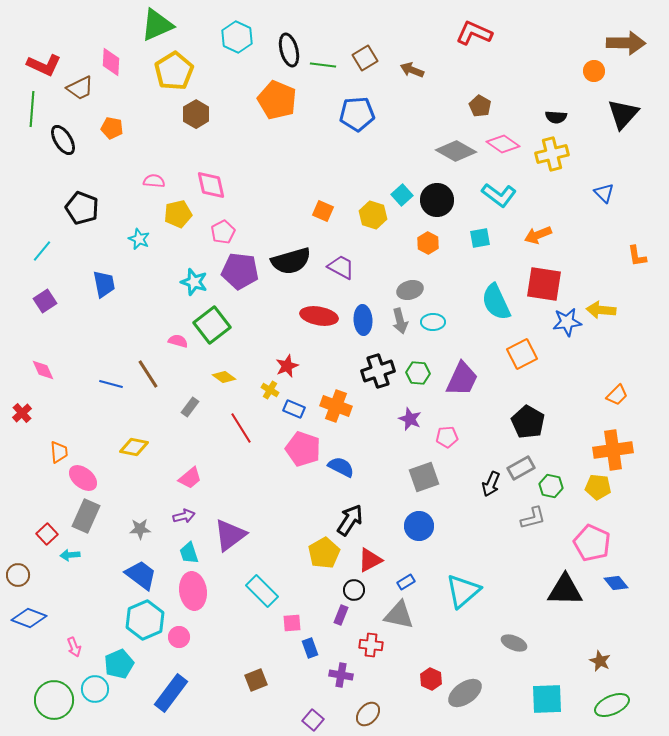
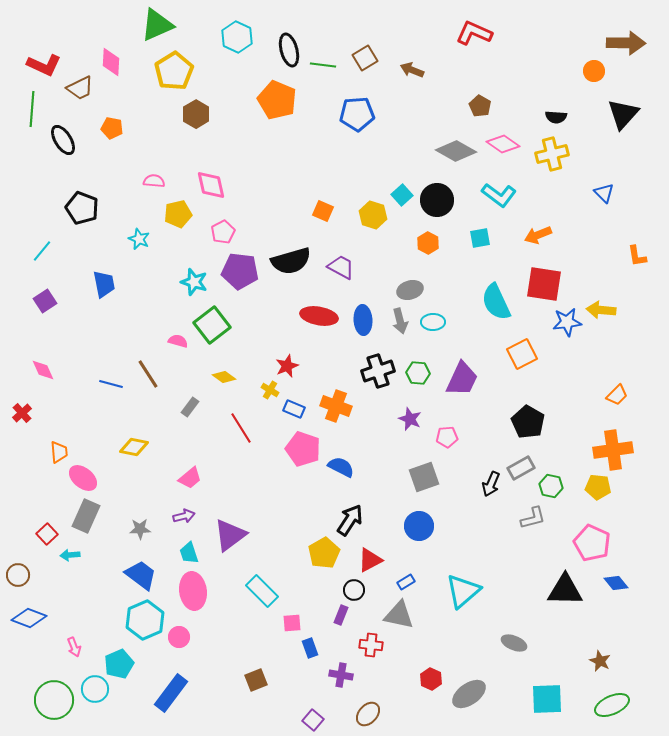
gray ellipse at (465, 693): moved 4 px right, 1 px down
